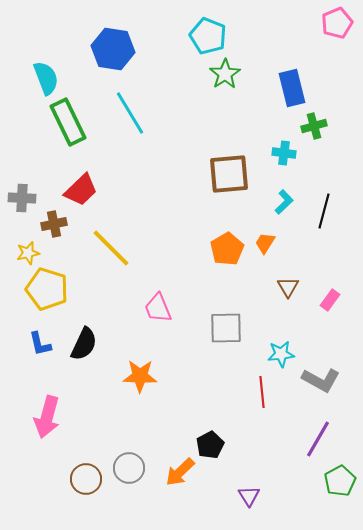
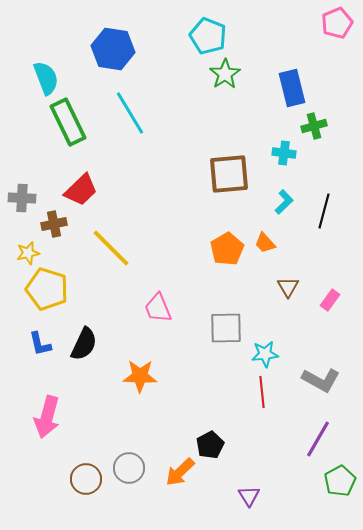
orange trapezoid: rotated 75 degrees counterclockwise
cyan star: moved 16 px left
